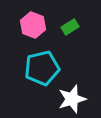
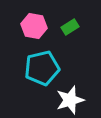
pink hexagon: moved 1 px right, 1 px down; rotated 10 degrees counterclockwise
white star: moved 2 px left, 1 px down
